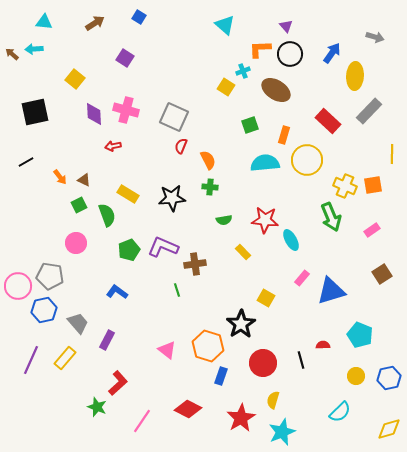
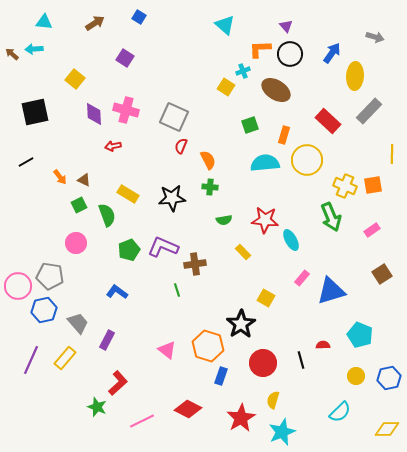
pink line at (142, 421): rotated 30 degrees clockwise
yellow diamond at (389, 429): moved 2 px left; rotated 15 degrees clockwise
